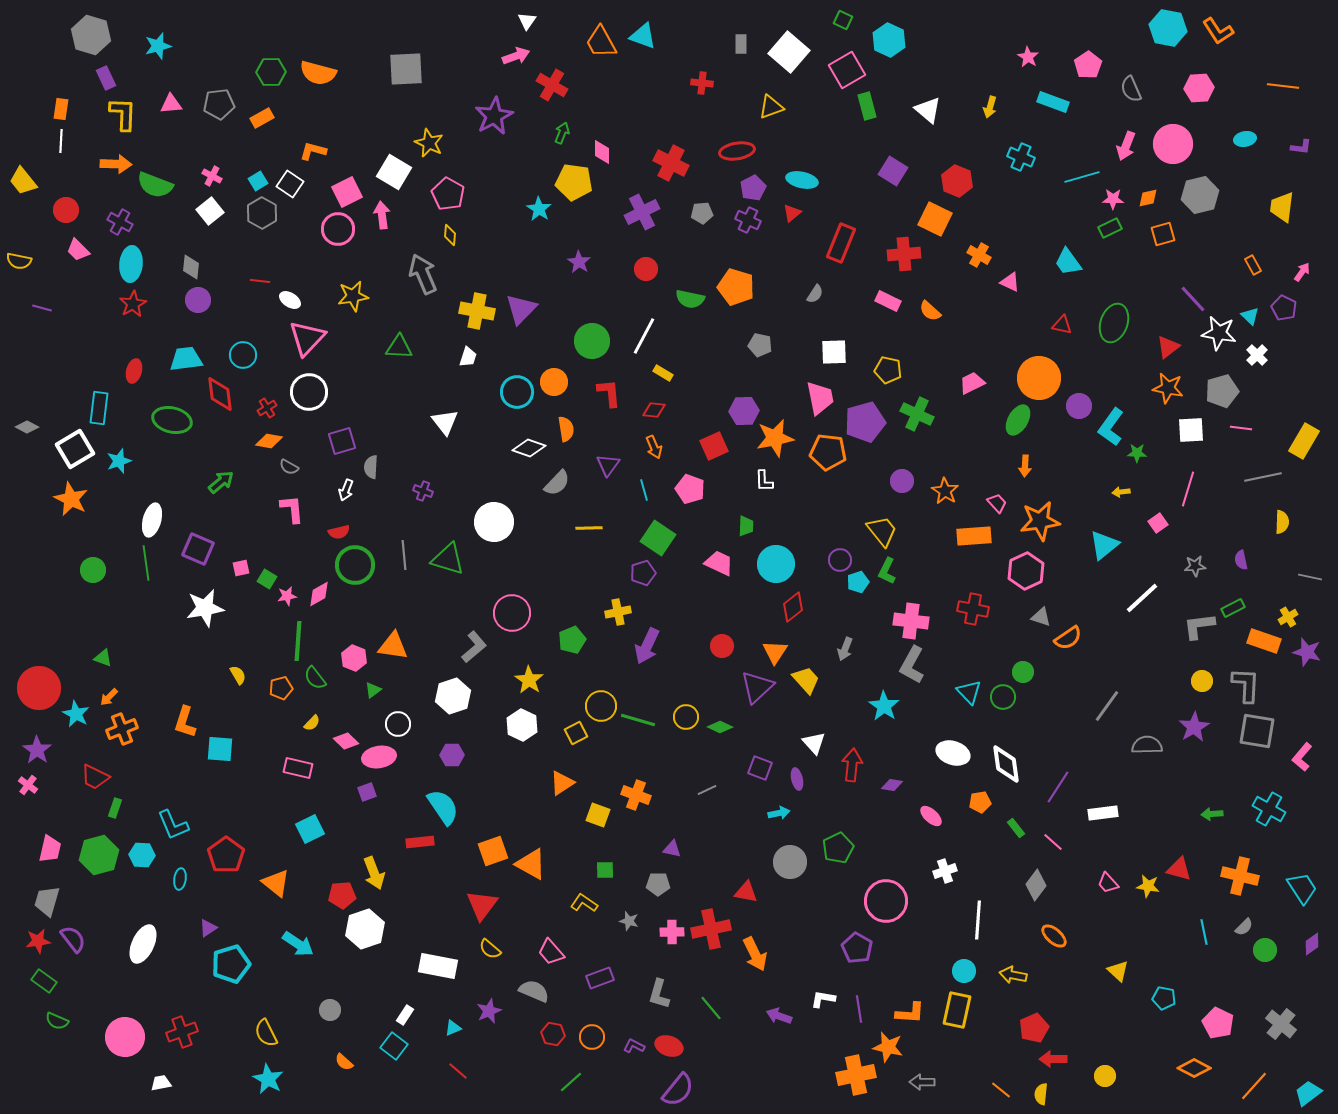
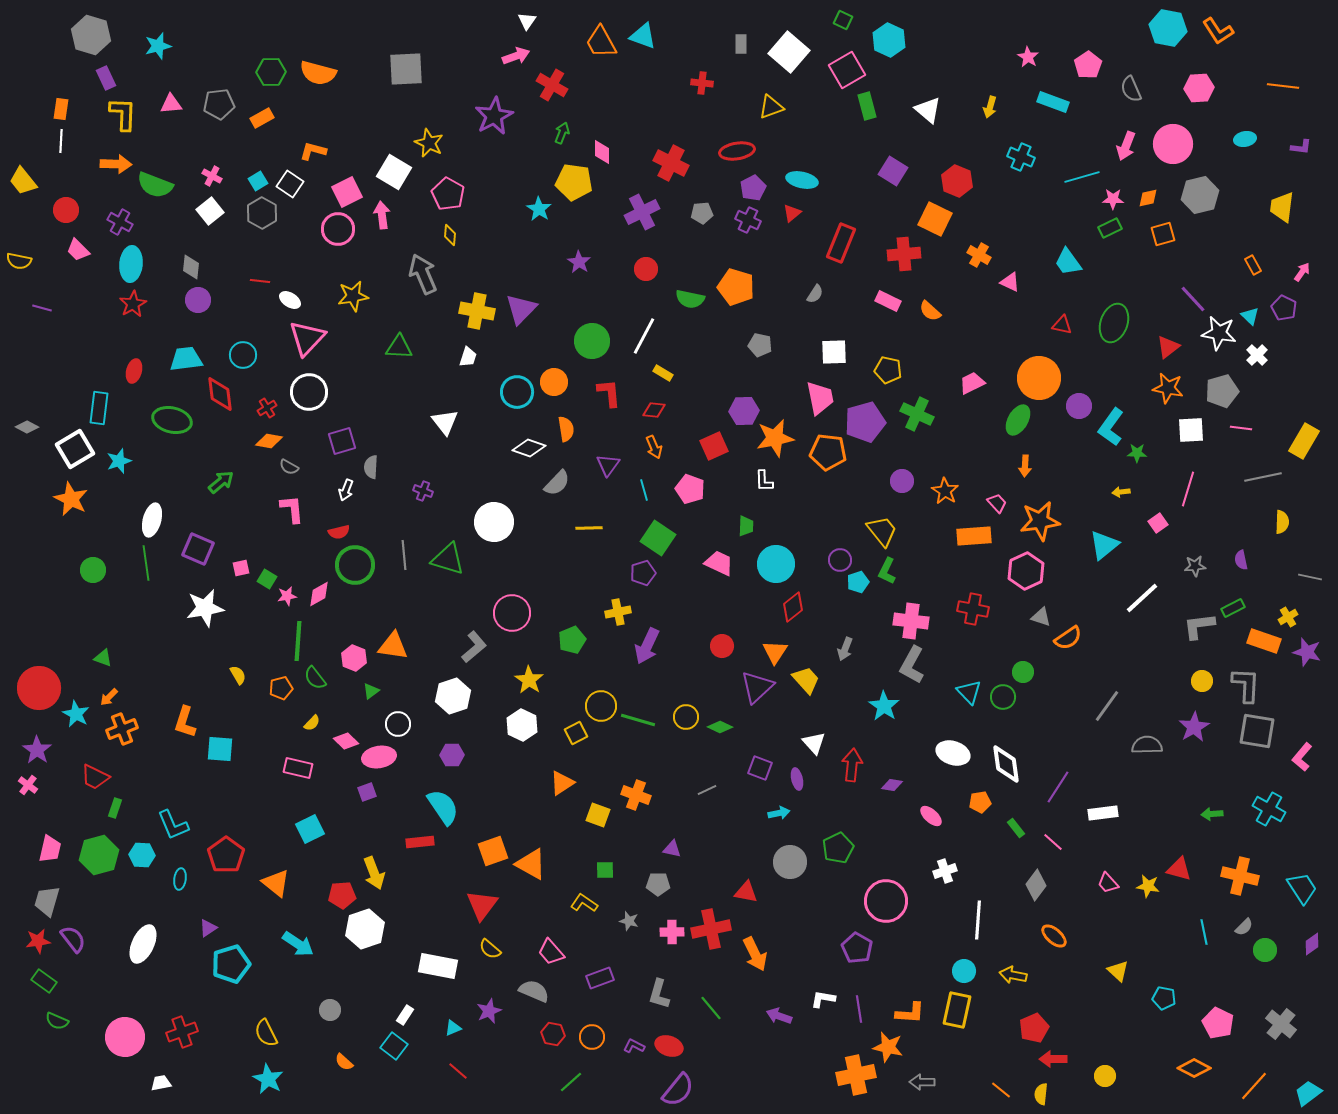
green triangle at (373, 690): moved 2 px left, 1 px down
